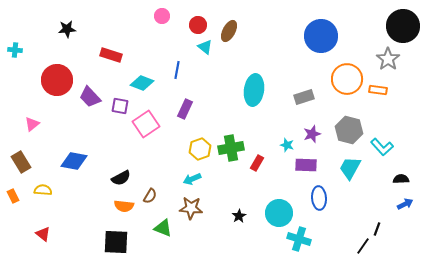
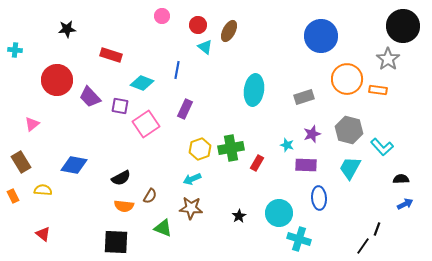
blue diamond at (74, 161): moved 4 px down
